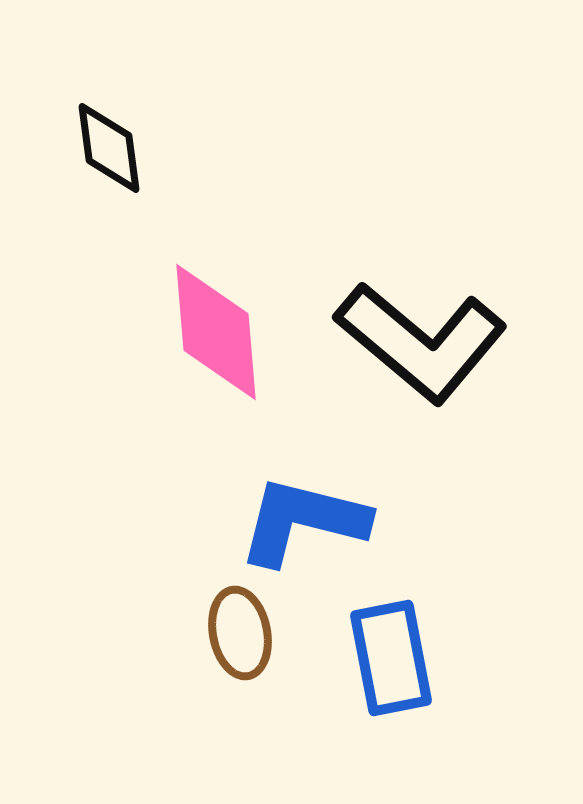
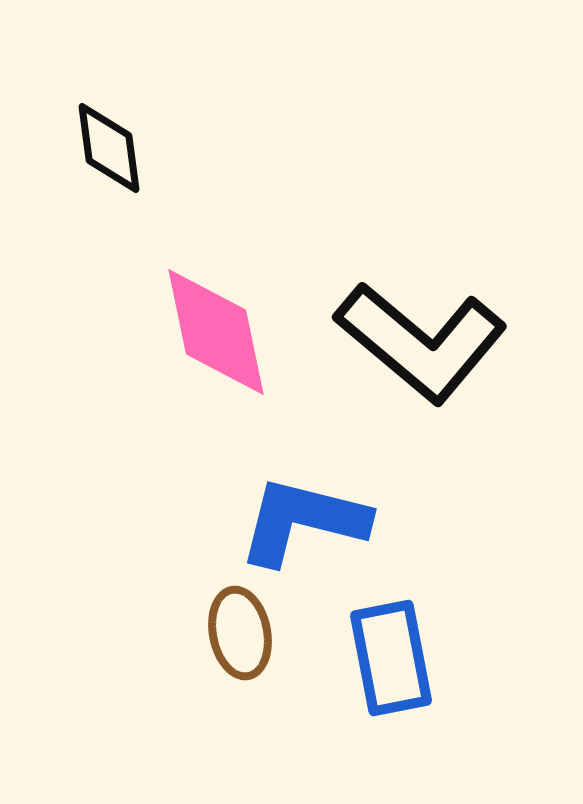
pink diamond: rotated 7 degrees counterclockwise
